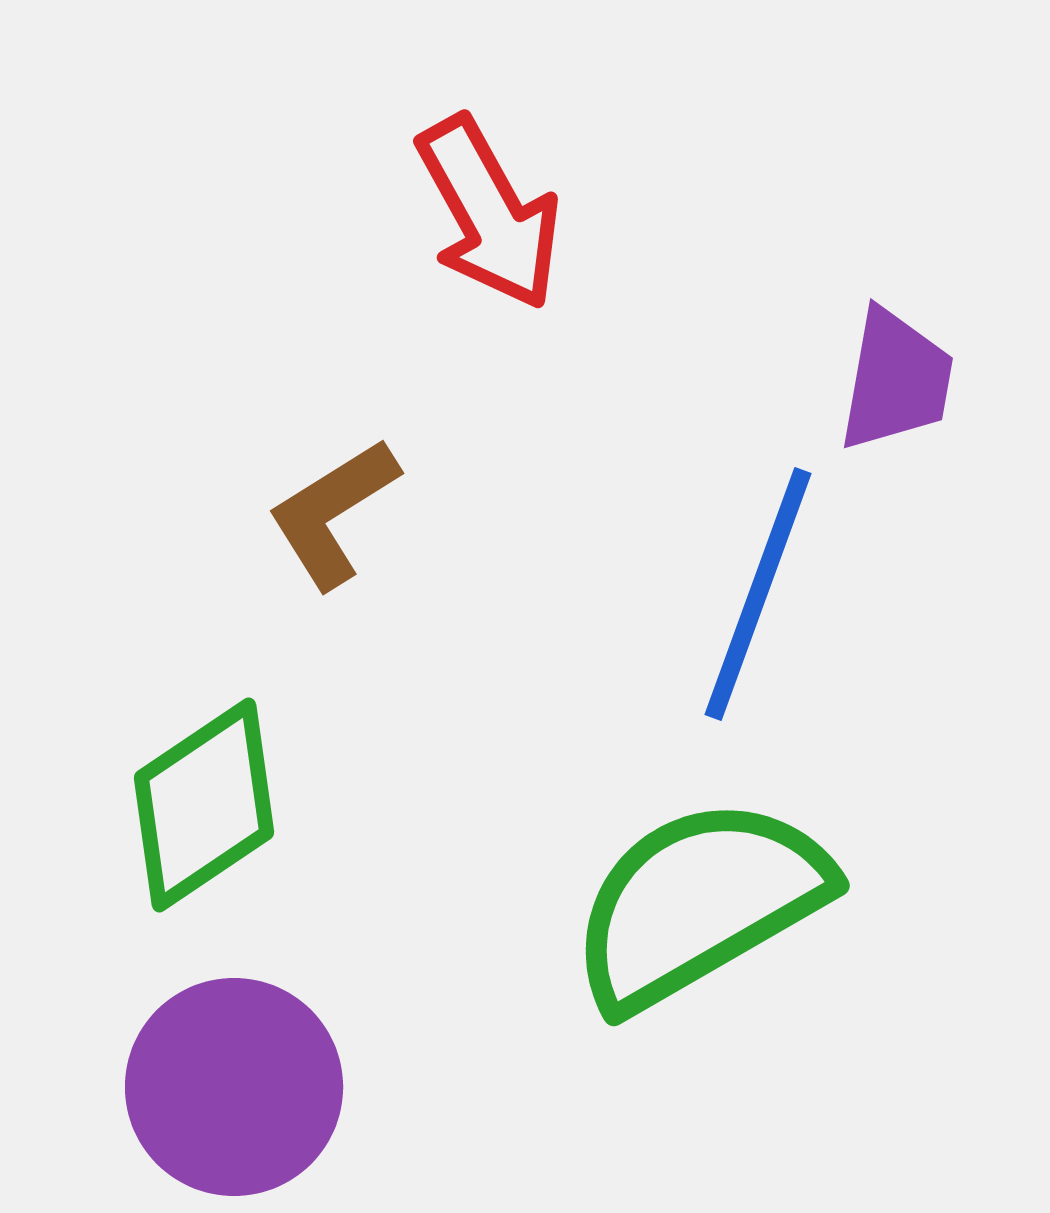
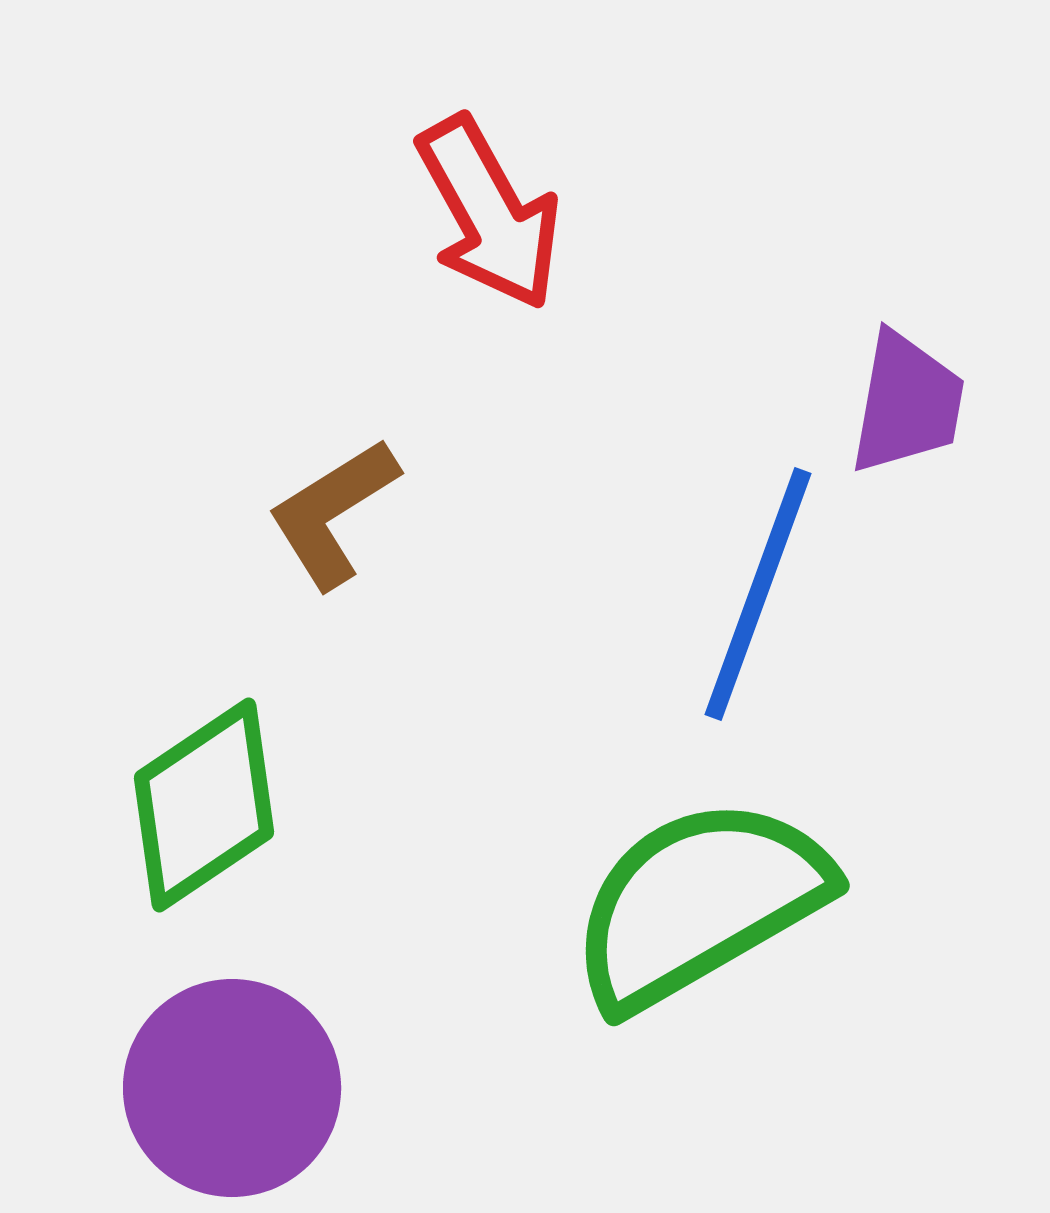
purple trapezoid: moved 11 px right, 23 px down
purple circle: moved 2 px left, 1 px down
